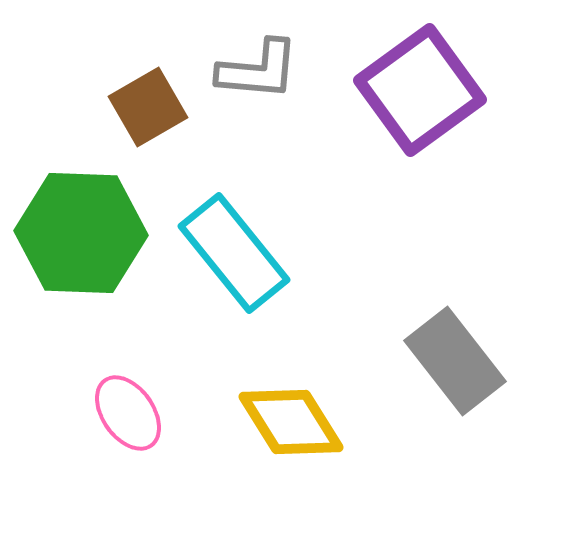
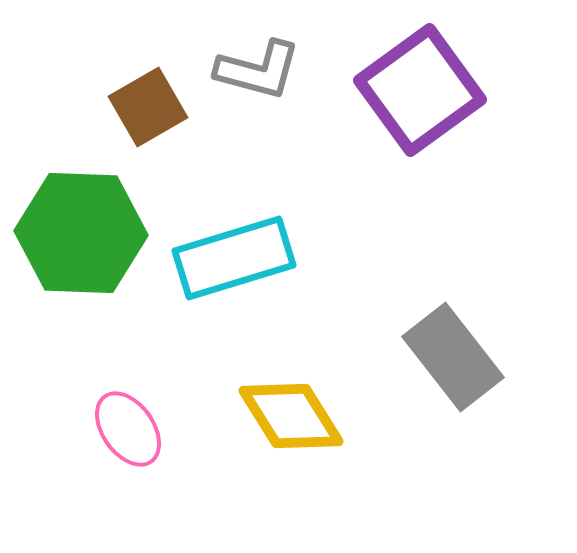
gray L-shape: rotated 10 degrees clockwise
cyan rectangle: moved 5 px down; rotated 68 degrees counterclockwise
gray rectangle: moved 2 px left, 4 px up
pink ellipse: moved 16 px down
yellow diamond: moved 6 px up
